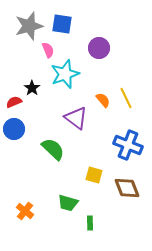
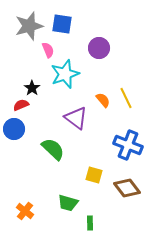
red semicircle: moved 7 px right, 3 px down
brown diamond: rotated 16 degrees counterclockwise
